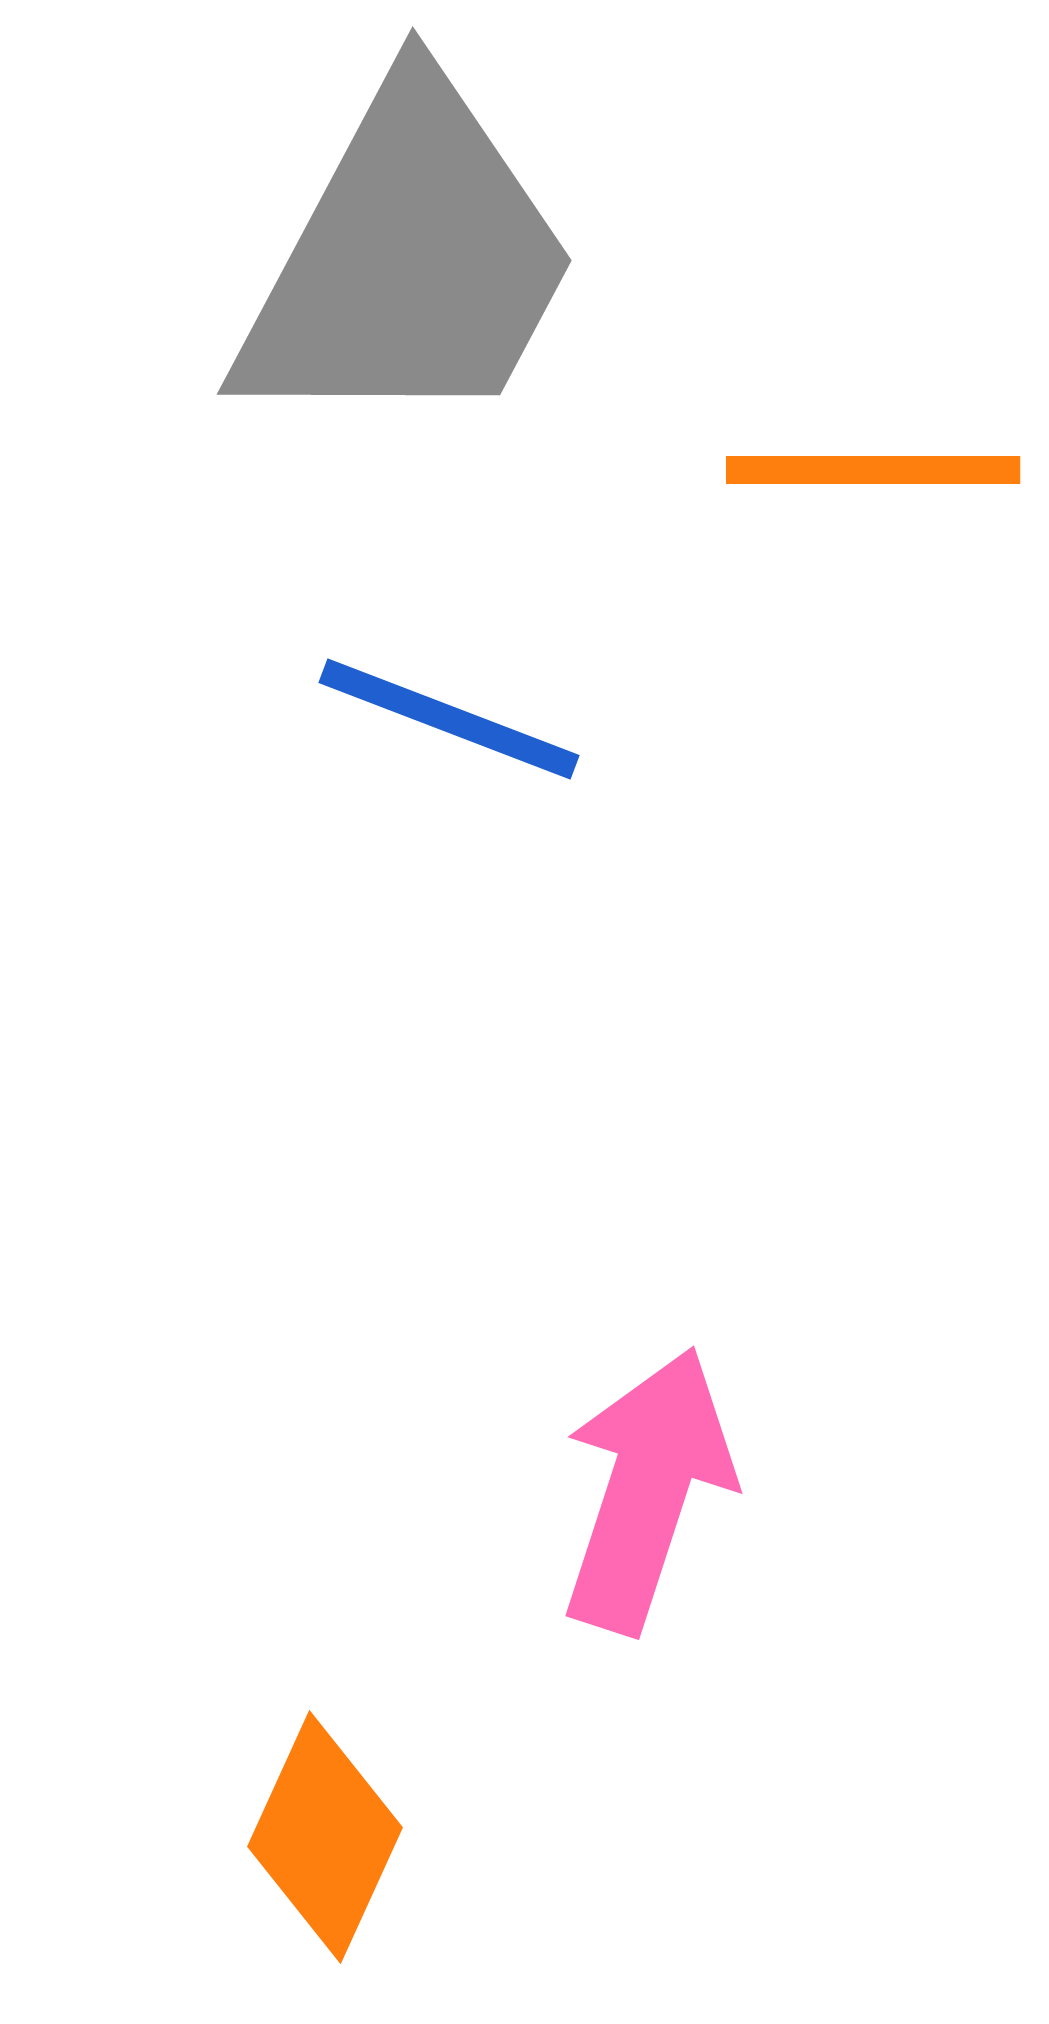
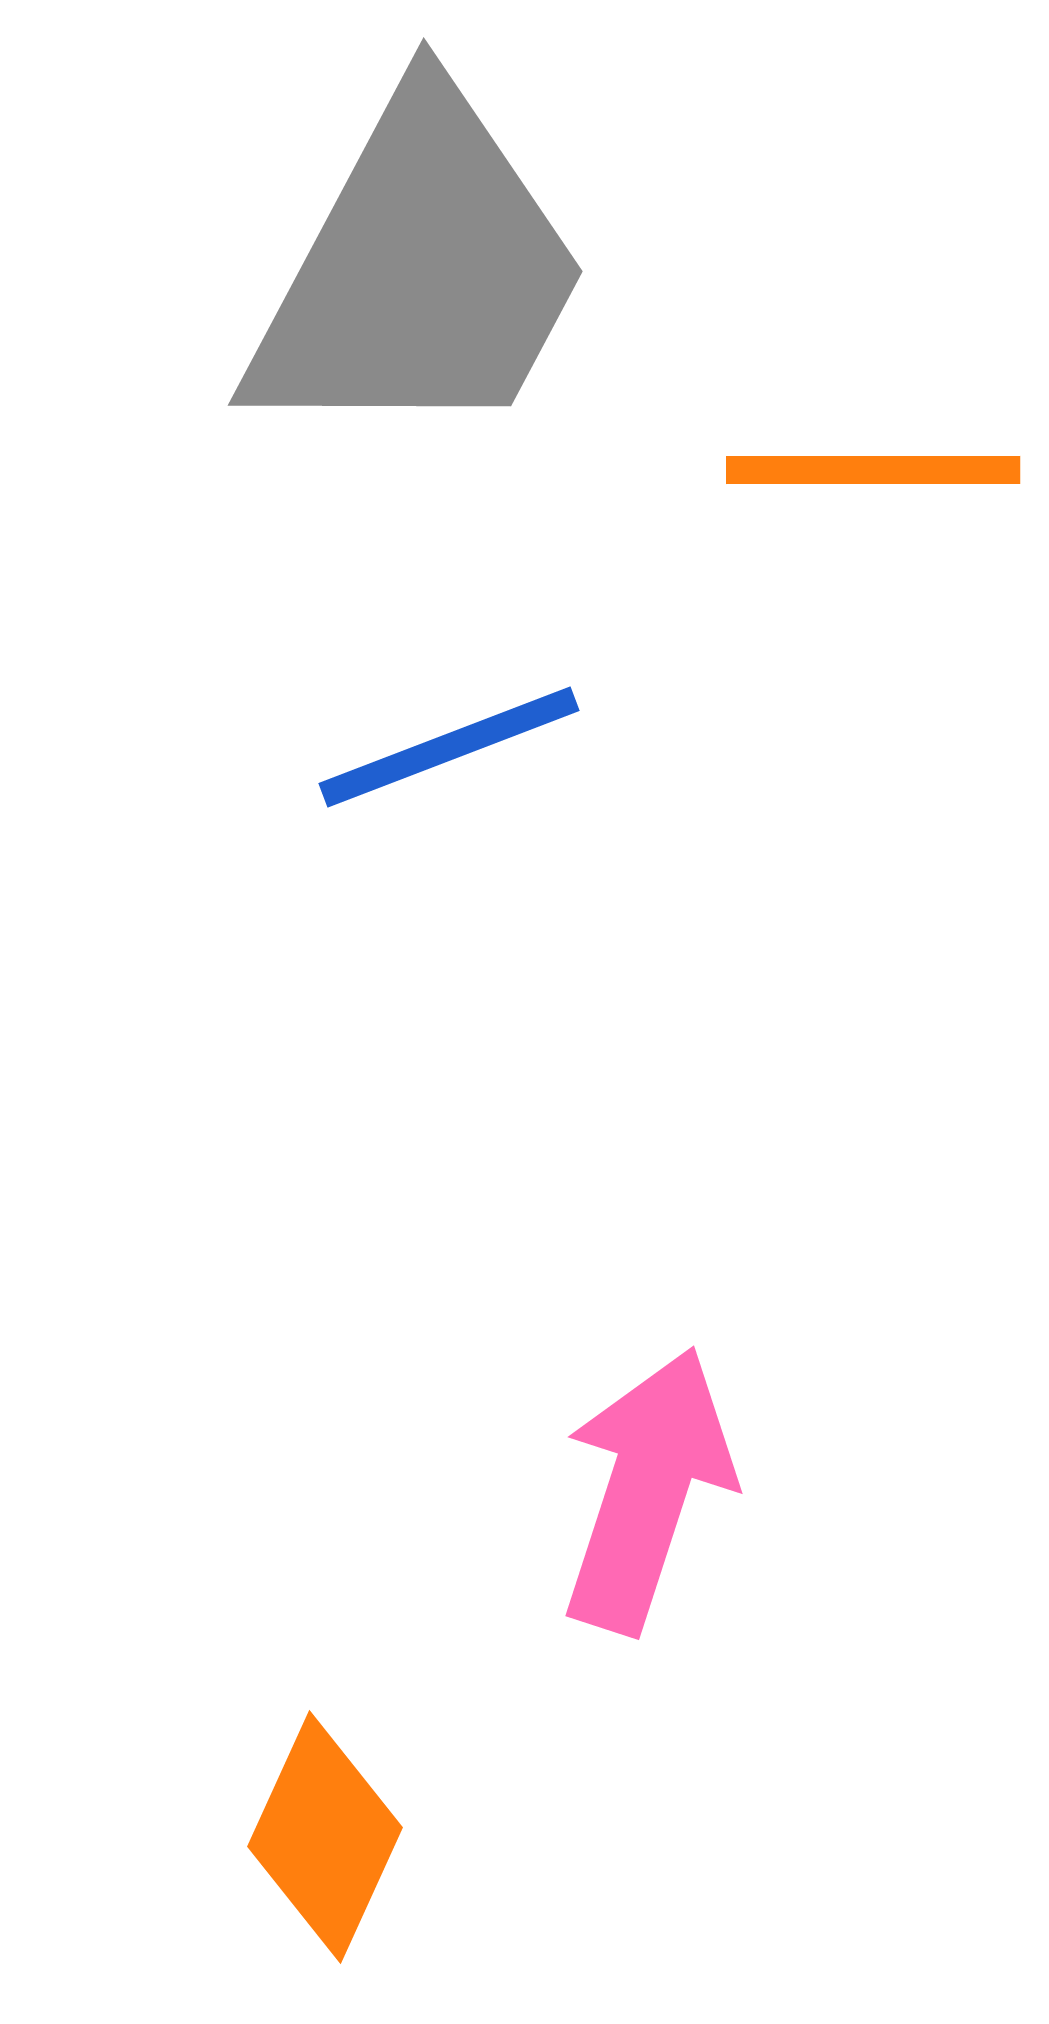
gray trapezoid: moved 11 px right, 11 px down
blue line: moved 28 px down; rotated 42 degrees counterclockwise
